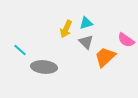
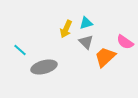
pink semicircle: moved 1 px left, 2 px down
gray ellipse: rotated 20 degrees counterclockwise
